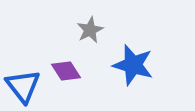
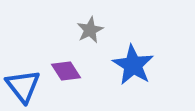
blue star: rotated 15 degrees clockwise
